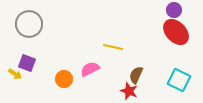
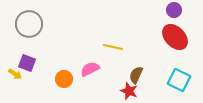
red ellipse: moved 1 px left, 5 px down
